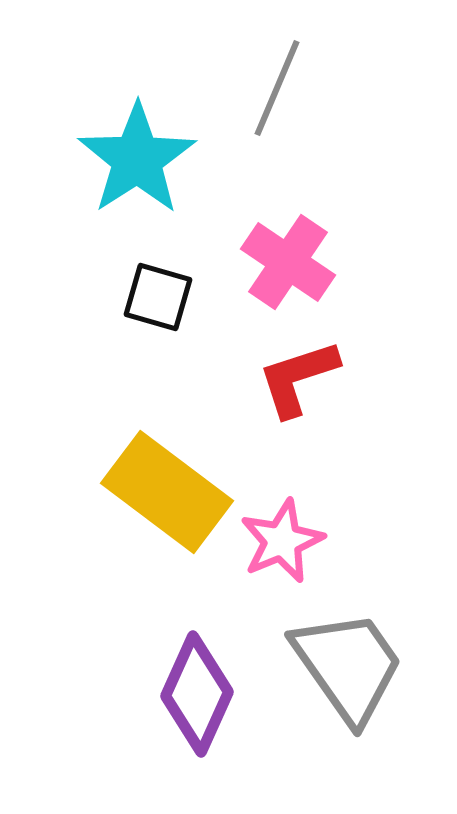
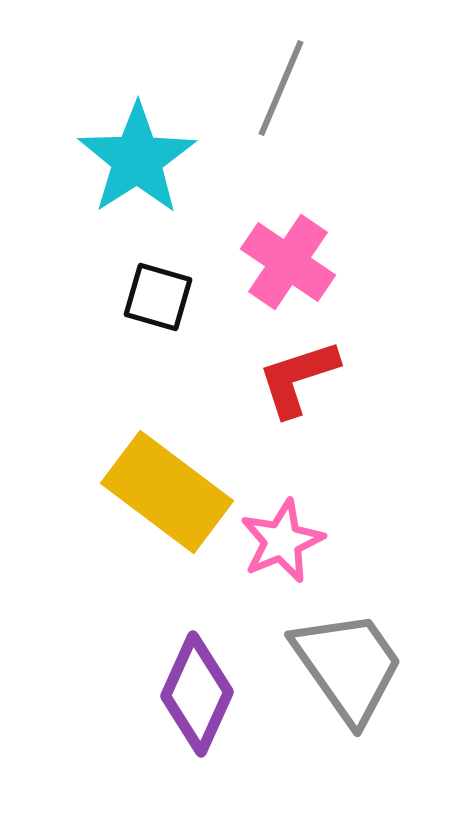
gray line: moved 4 px right
